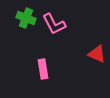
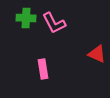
green cross: rotated 18 degrees counterclockwise
pink L-shape: moved 1 px up
